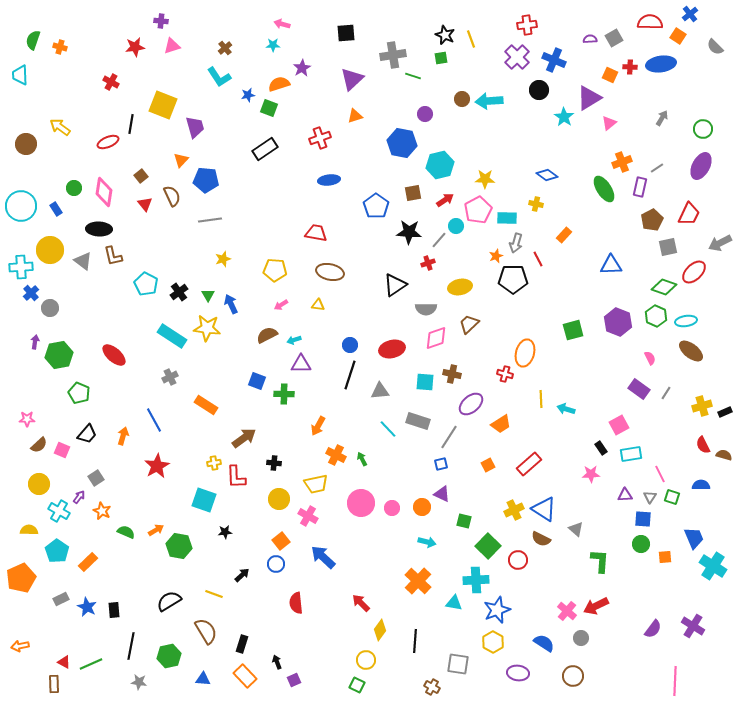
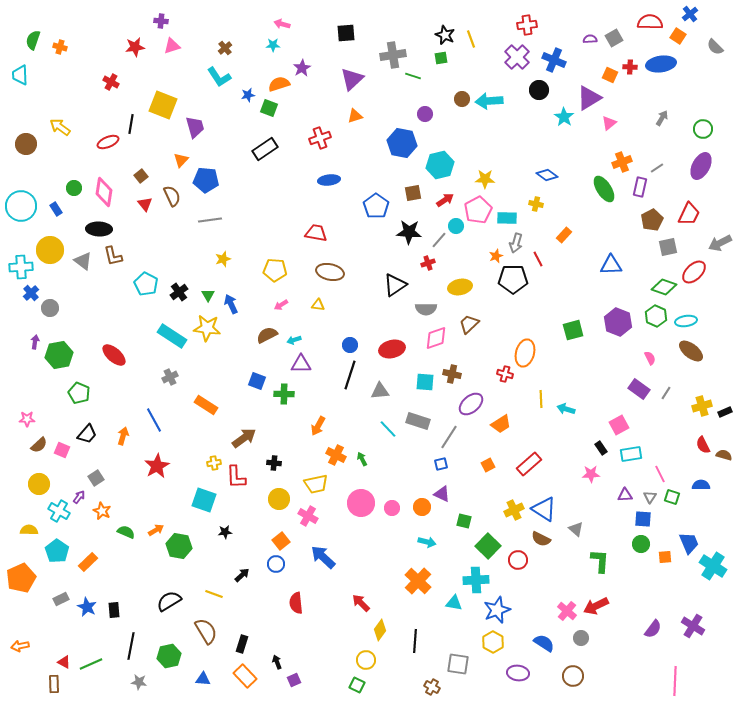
blue trapezoid at (694, 538): moved 5 px left, 5 px down
